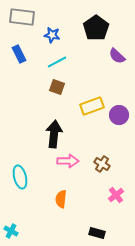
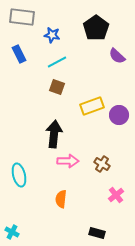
cyan ellipse: moved 1 px left, 2 px up
cyan cross: moved 1 px right, 1 px down
